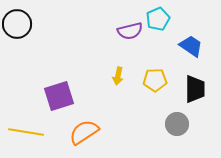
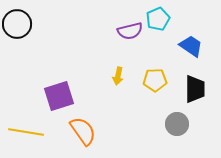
orange semicircle: moved 1 px left, 1 px up; rotated 88 degrees clockwise
